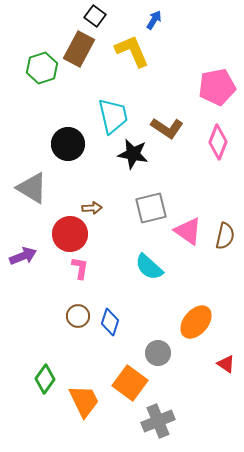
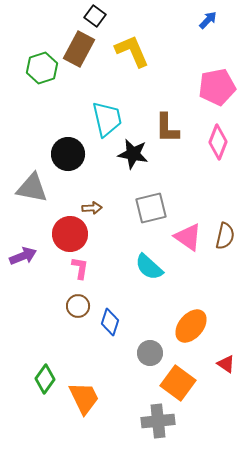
blue arrow: moved 54 px right; rotated 12 degrees clockwise
cyan trapezoid: moved 6 px left, 3 px down
brown L-shape: rotated 56 degrees clockwise
black circle: moved 10 px down
gray triangle: rotated 20 degrees counterclockwise
pink triangle: moved 6 px down
brown circle: moved 10 px up
orange ellipse: moved 5 px left, 4 px down
gray circle: moved 8 px left
orange square: moved 48 px right
orange trapezoid: moved 3 px up
gray cross: rotated 16 degrees clockwise
